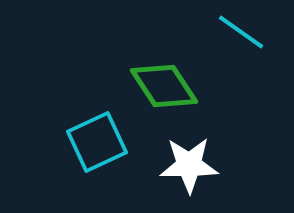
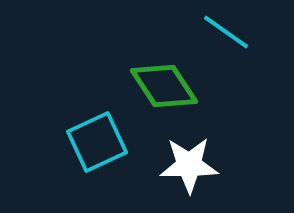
cyan line: moved 15 px left
